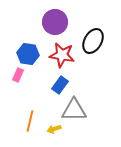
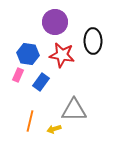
black ellipse: rotated 30 degrees counterclockwise
blue rectangle: moved 19 px left, 3 px up
